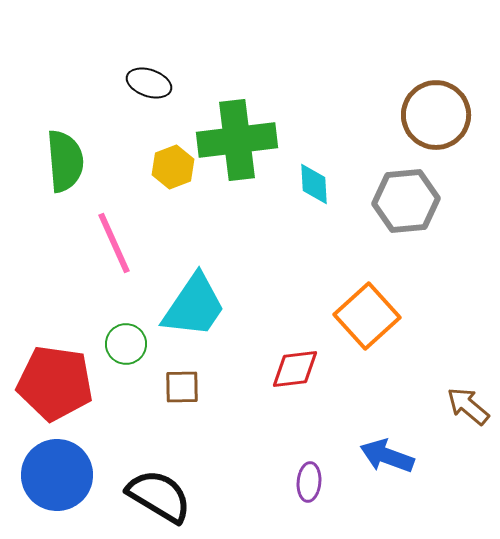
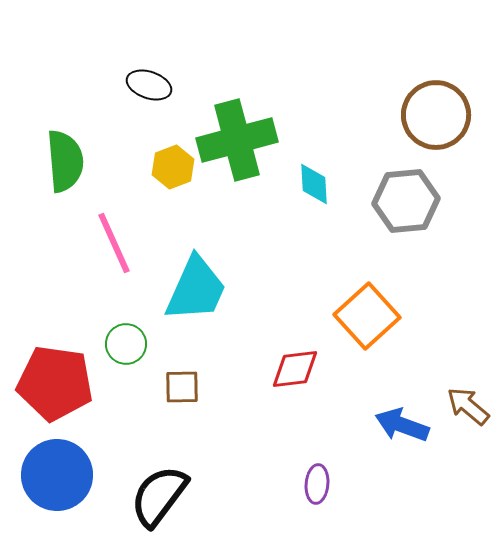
black ellipse: moved 2 px down
green cross: rotated 8 degrees counterclockwise
cyan trapezoid: moved 2 px right, 17 px up; rotated 10 degrees counterclockwise
blue arrow: moved 15 px right, 31 px up
purple ellipse: moved 8 px right, 2 px down
black semicircle: rotated 84 degrees counterclockwise
